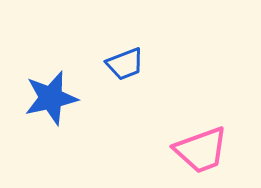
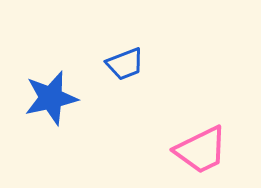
pink trapezoid: rotated 6 degrees counterclockwise
